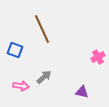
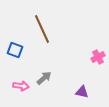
gray arrow: moved 1 px down
